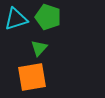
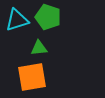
cyan triangle: moved 1 px right, 1 px down
green triangle: rotated 42 degrees clockwise
